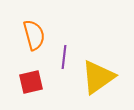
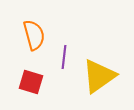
yellow triangle: moved 1 px right, 1 px up
red square: rotated 30 degrees clockwise
